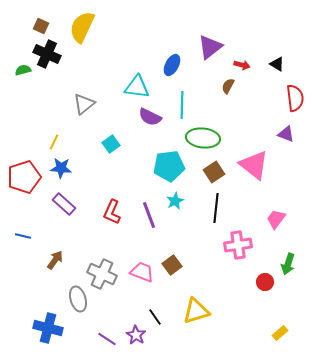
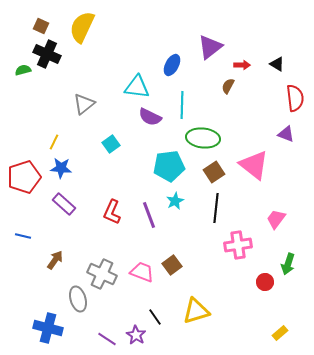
red arrow at (242, 65): rotated 14 degrees counterclockwise
